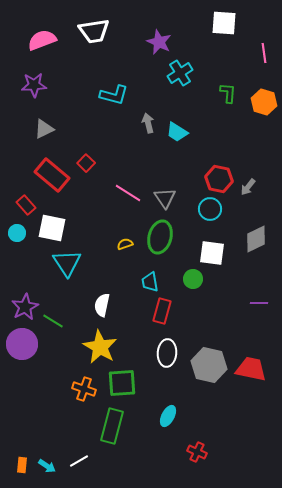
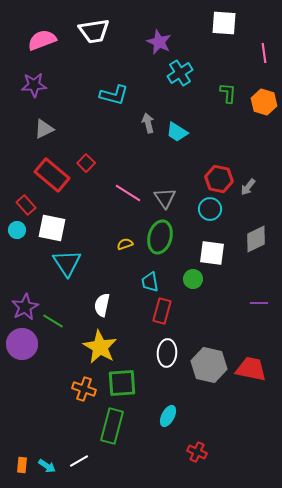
cyan circle at (17, 233): moved 3 px up
